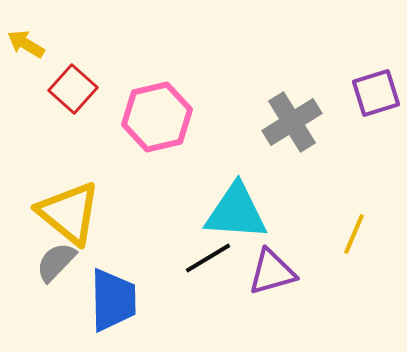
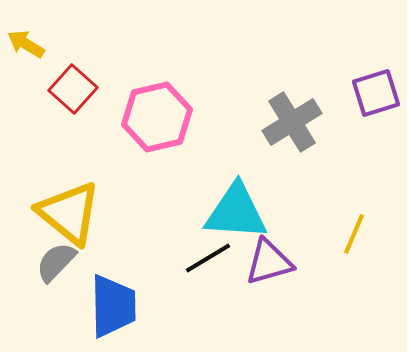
purple triangle: moved 3 px left, 10 px up
blue trapezoid: moved 6 px down
